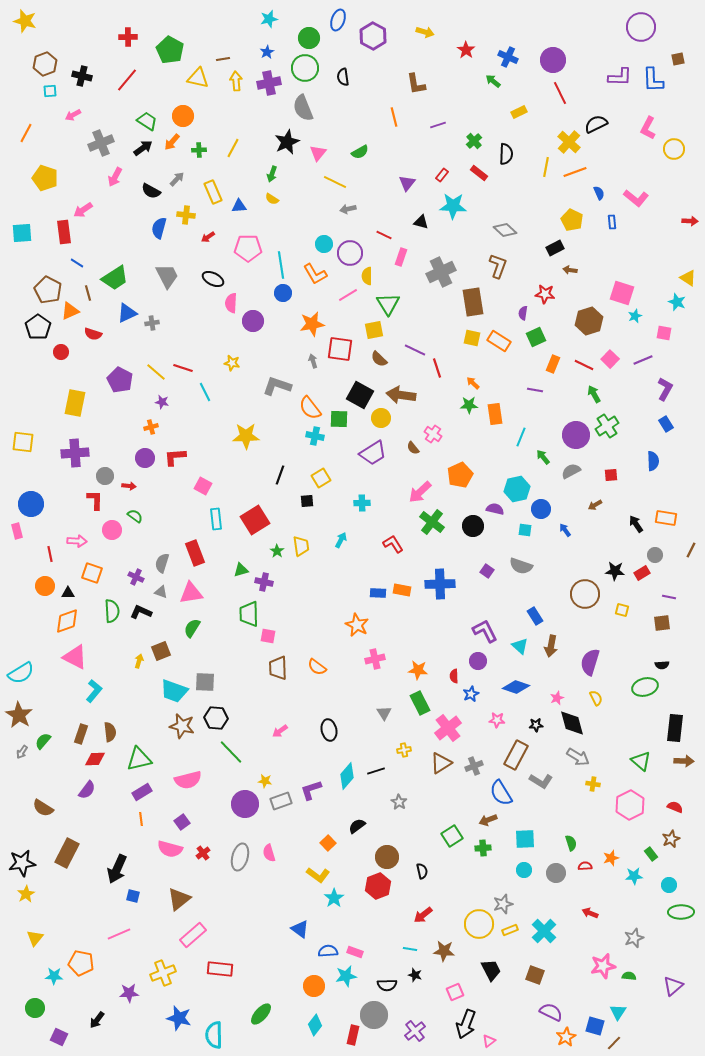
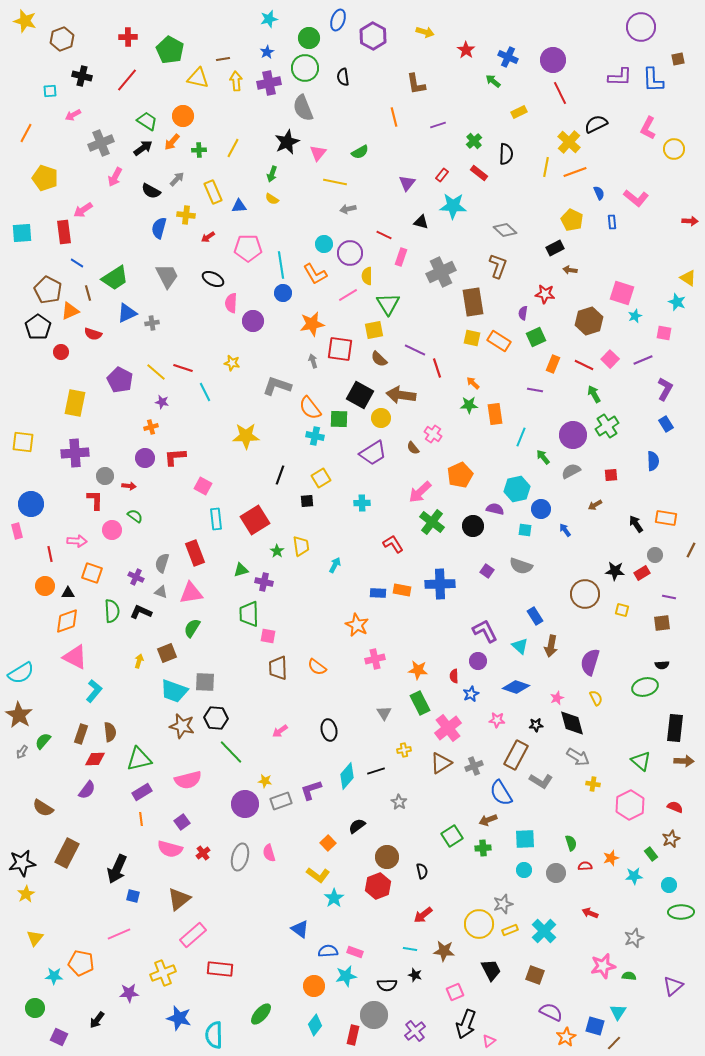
brown hexagon at (45, 64): moved 17 px right, 25 px up
yellow line at (335, 182): rotated 15 degrees counterclockwise
purple circle at (576, 435): moved 3 px left
cyan arrow at (341, 540): moved 6 px left, 25 px down
brown square at (161, 651): moved 6 px right, 2 px down
